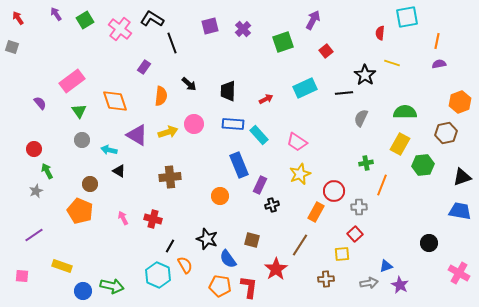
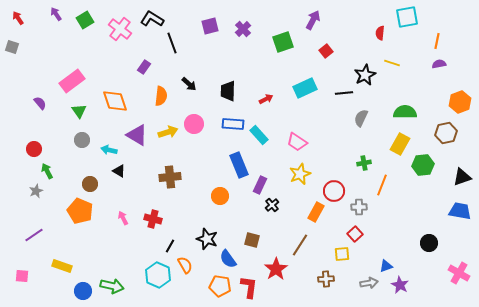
black star at (365, 75): rotated 10 degrees clockwise
green cross at (366, 163): moved 2 px left
black cross at (272, 205): rotated 24 degrees counterclockwise
